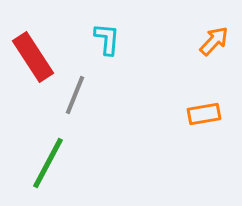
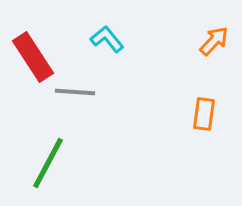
cyan L-shape: rotated 44 degrees counterclockwise
gray line: moved 3 px up; rotated 72 degrees clockwise
orange rectangle: rotated 72 degrees counterclockwise
